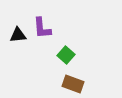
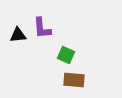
green square: rotated 18 degrees counterclockwise
brown rectangle: moved 1 px right, 4 px up; rotated 15 degrees counterclockwise
